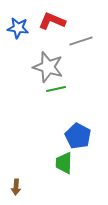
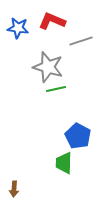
brown arrow: moved 2 px left, 2 px down
